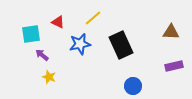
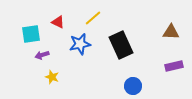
purple arrow: rotated 56 degrees counterclockwise
yellow star: moved 3 px right
